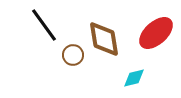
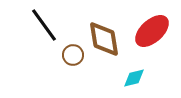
red ellipse: moved 4 px left, 2 px up
